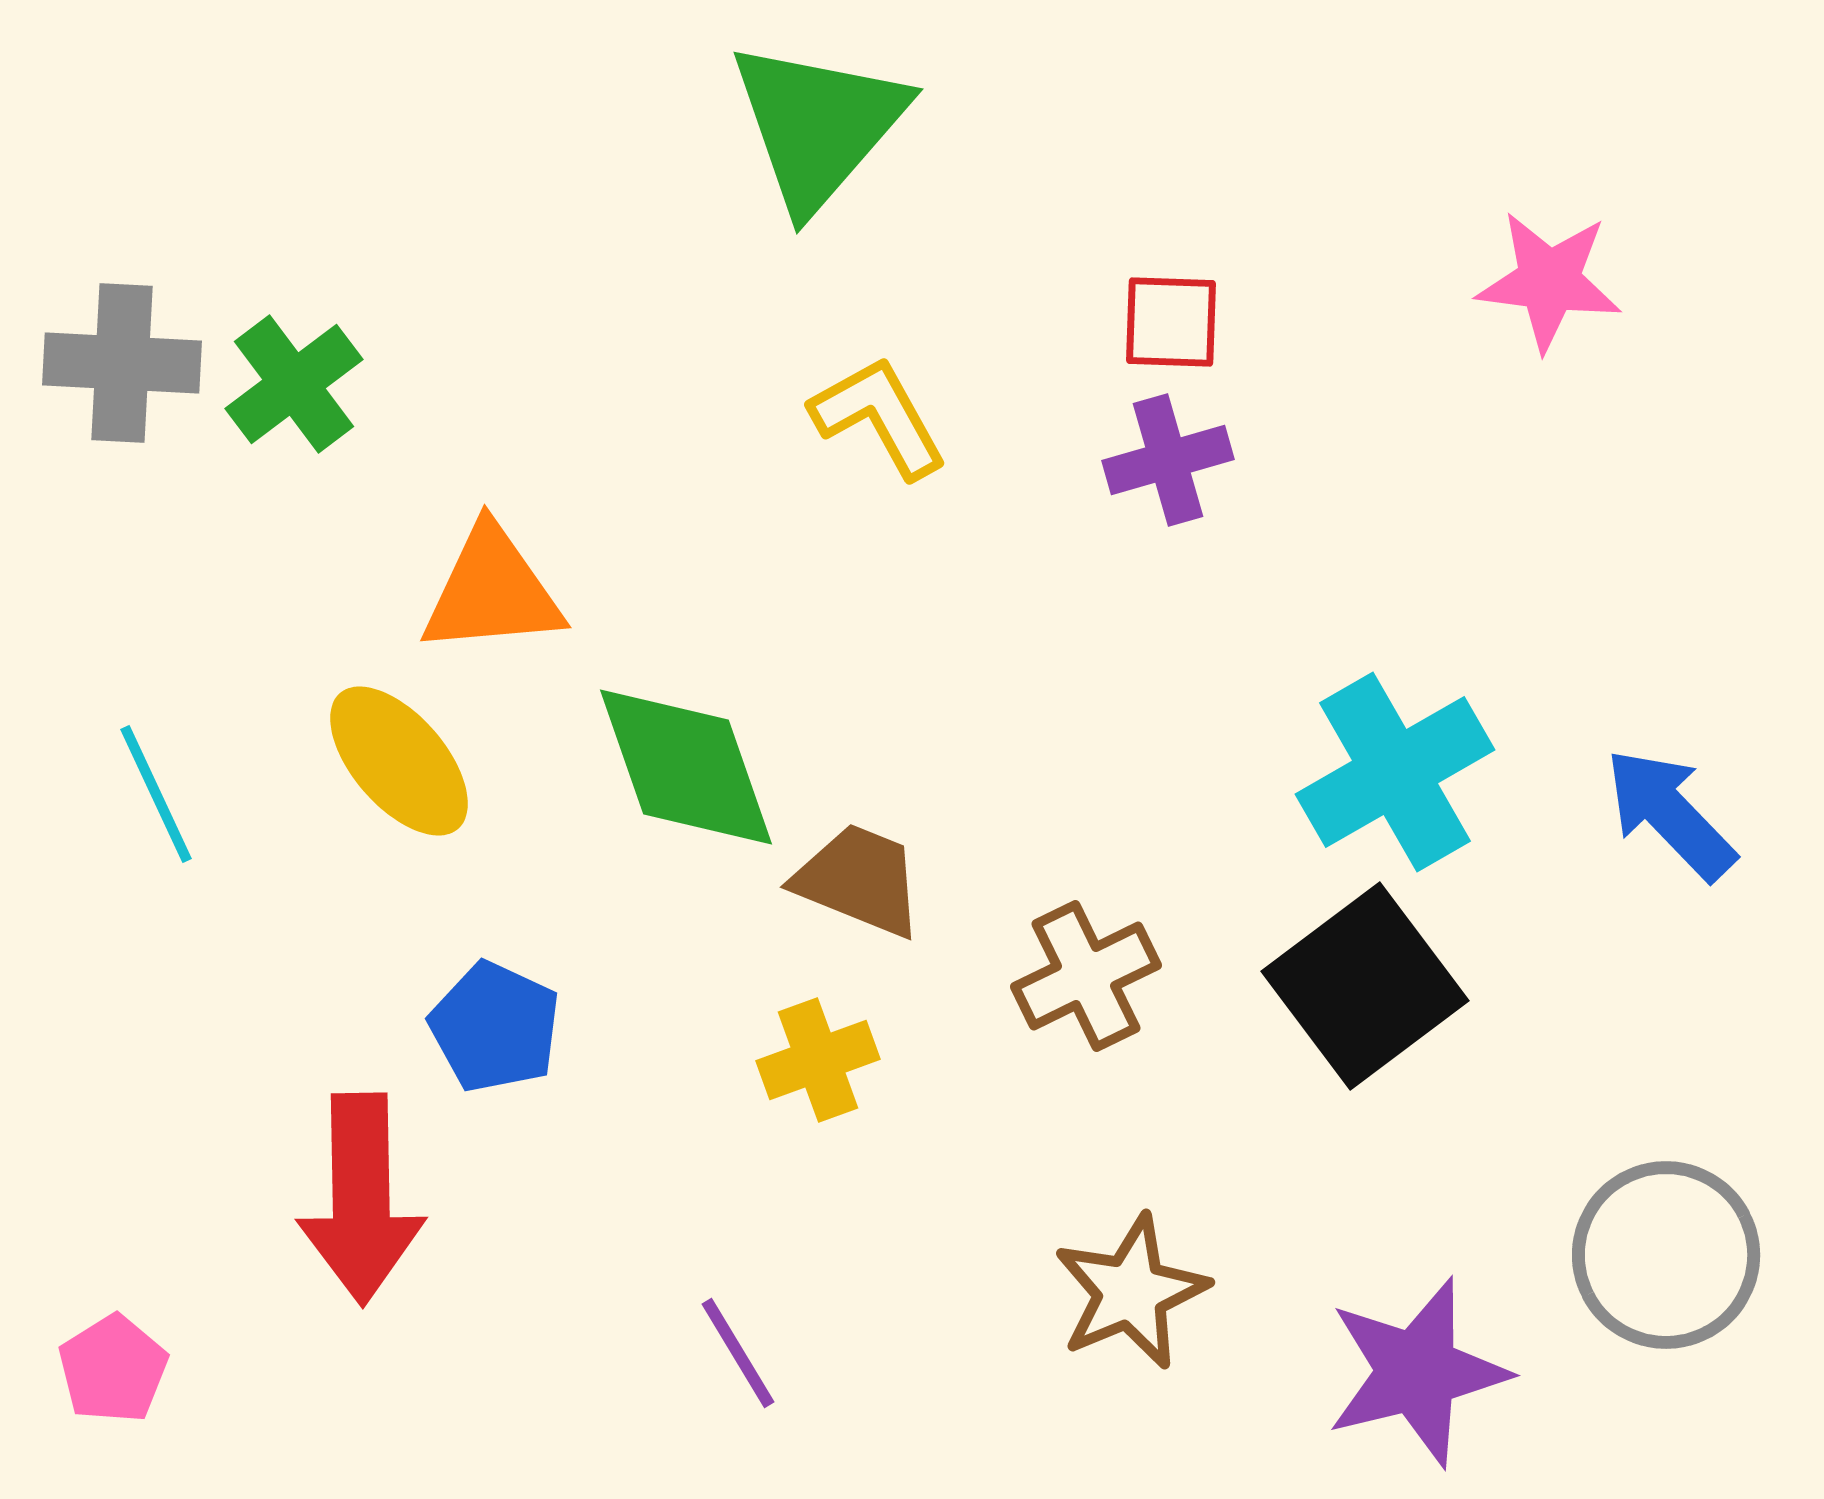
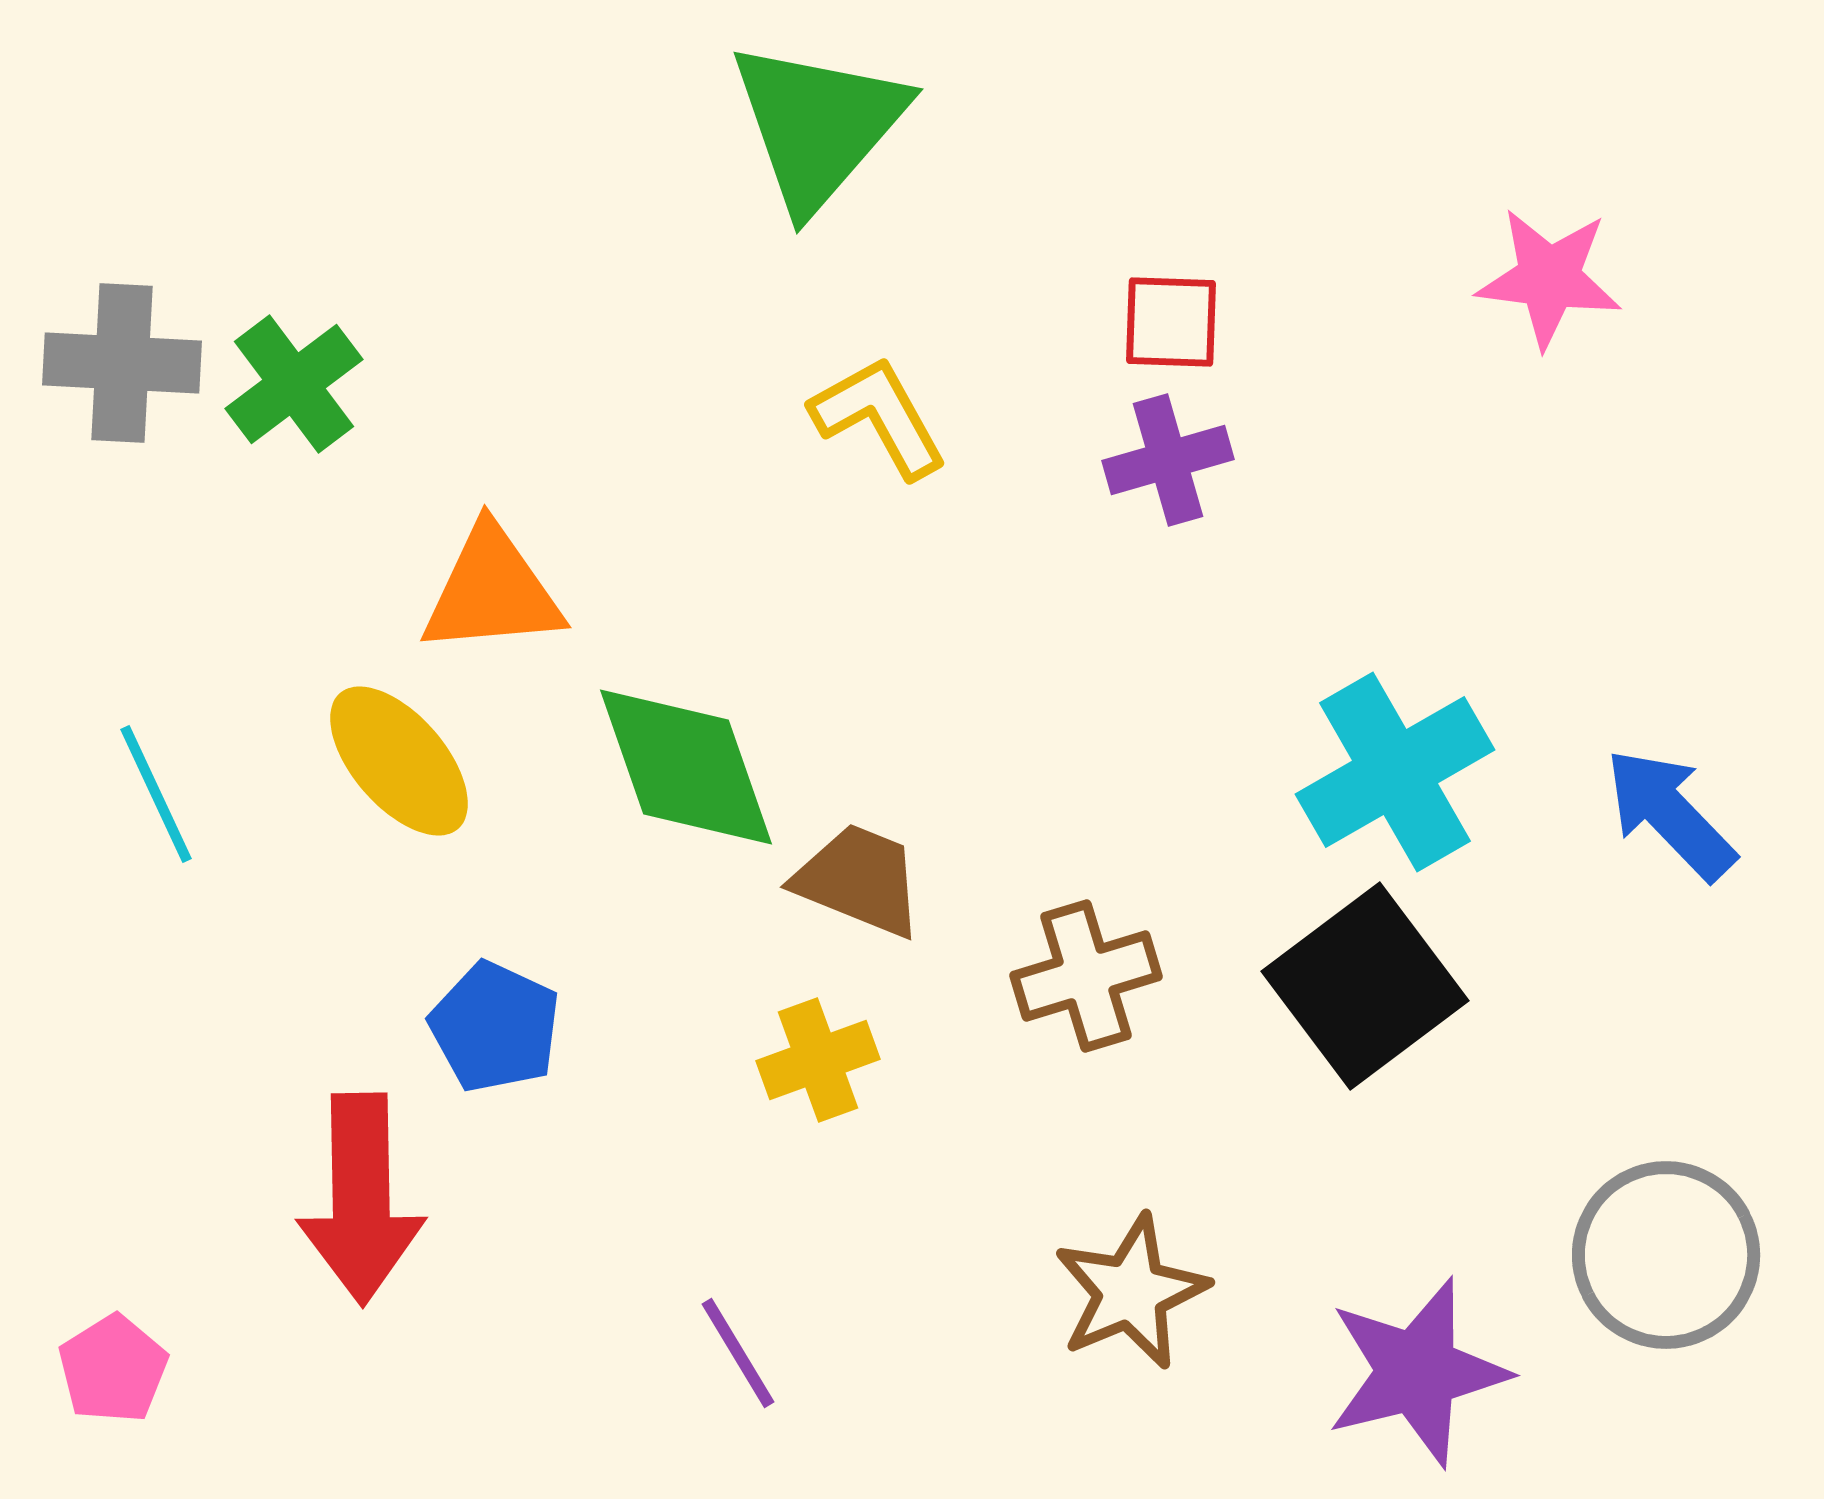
pink star: moved 3 px up
brown cross: rotated 9 degrees clockwise
